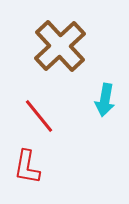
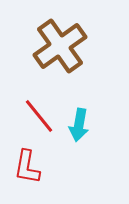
brown cross: rotated 8 degrees clockwise
cyan arrow: moved 26 px left, 25 px down
